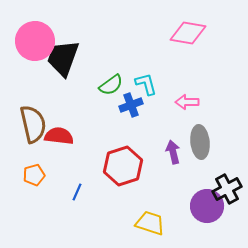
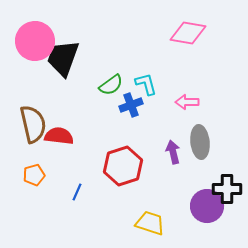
black cross: rotated 28 degrees clockwise
